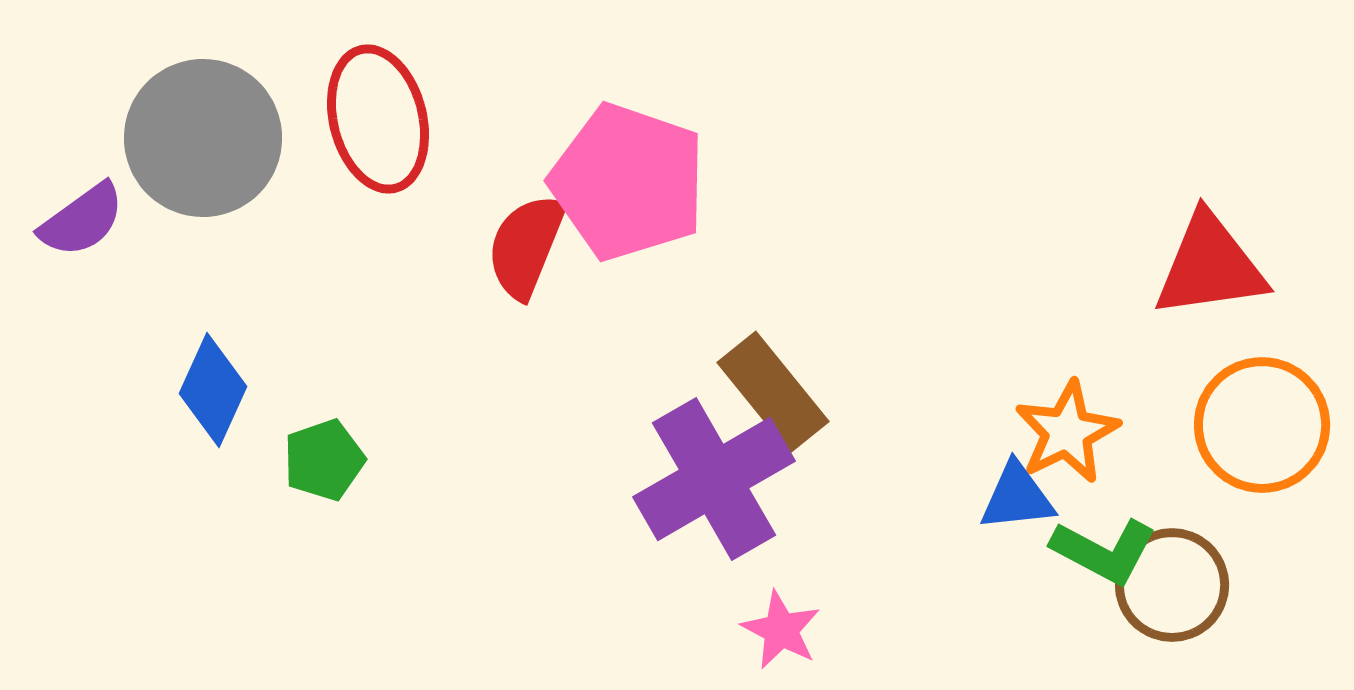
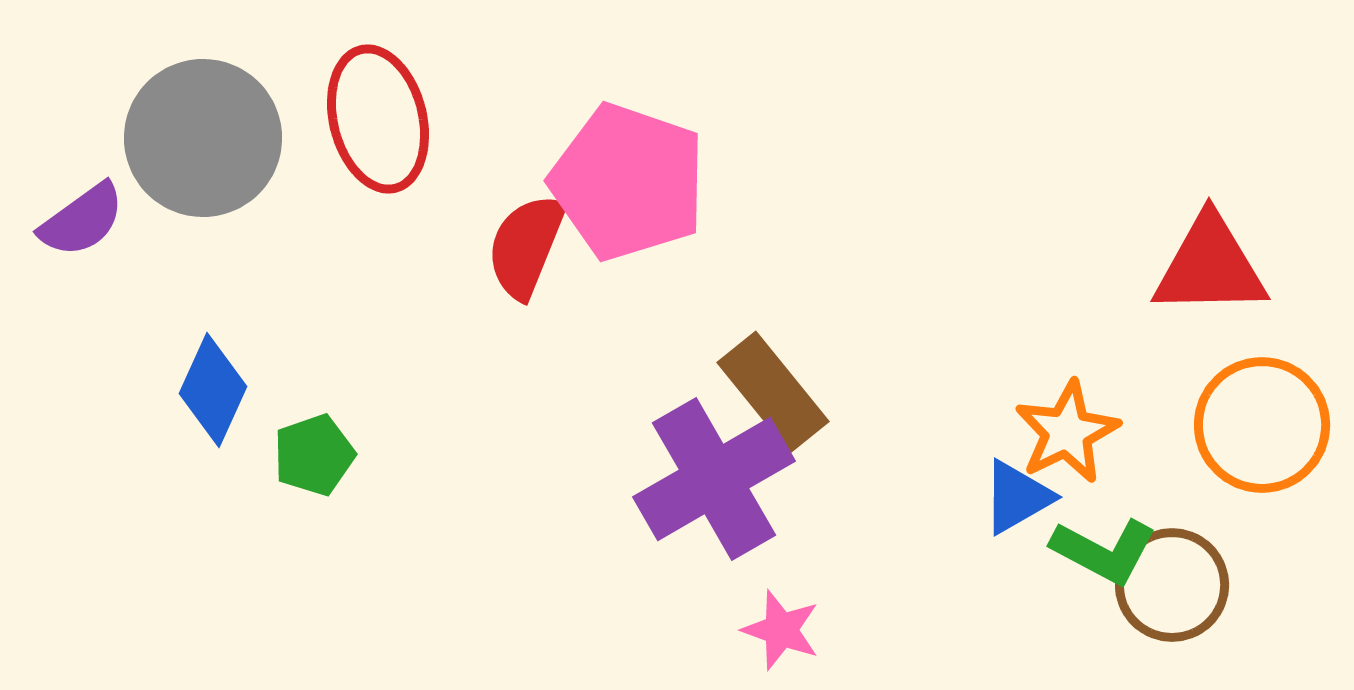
red triangle: rotated 7 degrees clockwise
green pentagon: moved 10 px left, 5 px up
blue triangle: rotated 24 degrees counterclockwise
pink star: rotated 8 degrees counterclockwise
